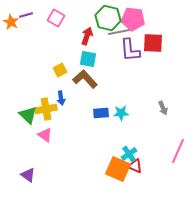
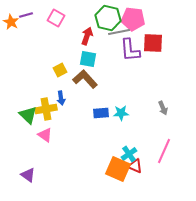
pink line: moved 14 px left
